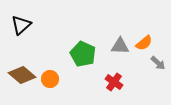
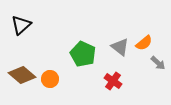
gray triangle: moved 1 px down; rotated 36 degrees clockwise
red cross: moved 1 px left, 1 px up
